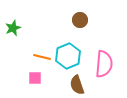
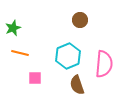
orange line: moved 22 px left, 4 px up
